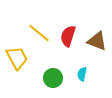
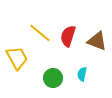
yellow line: moved 1 px right
